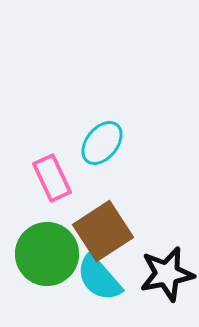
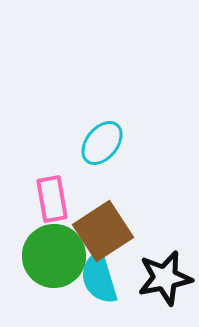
pink rectangle: moved 21 px down; rotated 15 degrees clockwise
green circle: moved 7 px right, 2 px down
black star: moved 2 px left, 4 px down
cyan semicircle: rotated 24 degrees clockwise
